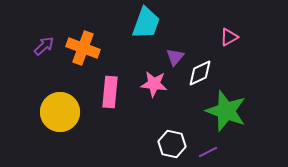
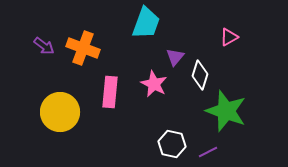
purple arrow: rotated 80 degrees clockwise
white diamond: moved 2 px down; rotated 48 degrees counterclockwise
pink star: rotated 20 degrees clockwise
